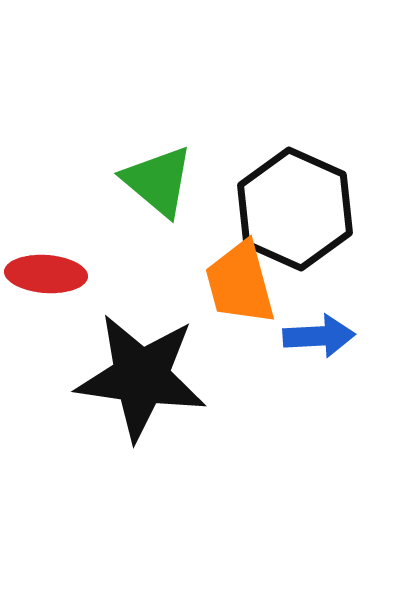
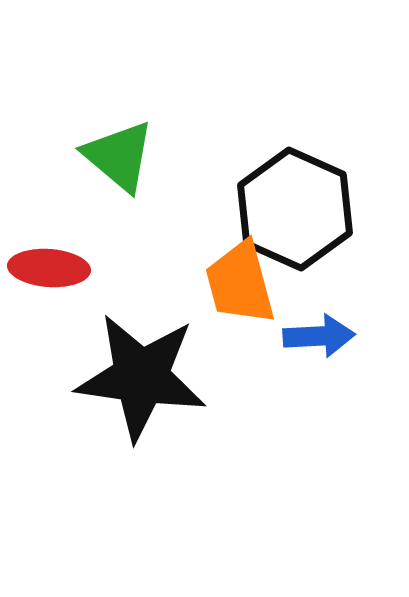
green triangle: moved 39 px left, 25 px up
red ellipse: moved 3 px right, 6 px up
